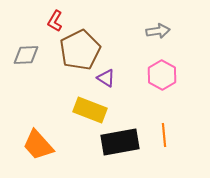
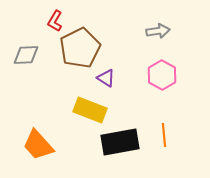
brown pentagon: moved 2 px up
